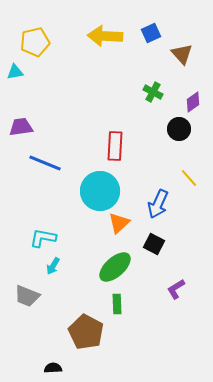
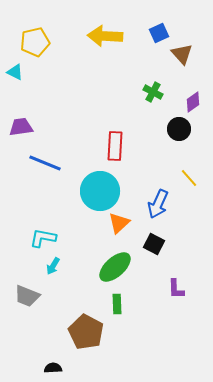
blue square: moved 8 px right
cyan triangle: rotated 36 degrees clockwise
purple L-shape: rotated 60 degrees counterclockwise
